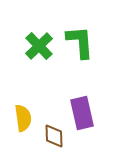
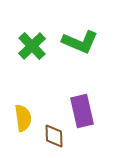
green L-shape: rotated 117 degrees clockwise
green cross: moved 7 px left
purple rectangle: moved 2 px up
